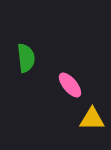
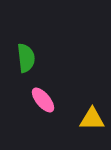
pink ellipse: moved 27 px left, 15 px down
